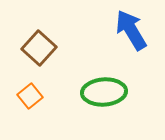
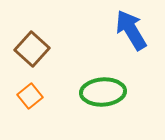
brown square: moved 7 px left, 1 px down
green ellipse: moved 1 px left
